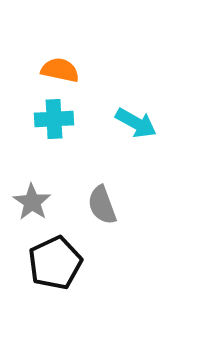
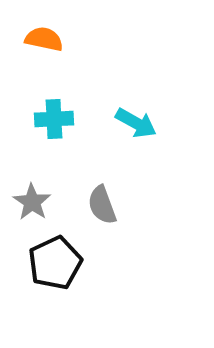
orange semicircle: moved 16 px left, 31 px up
